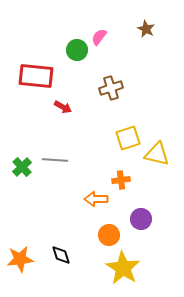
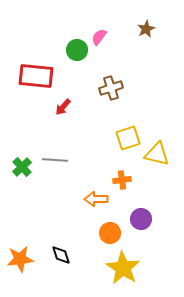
brown star: rotated 18 degrees clockwise
red arrow: rotated 102 degrees clockwise
orange cross: moved 1 px right
orange circle: moved 1 px right, 2 px up
